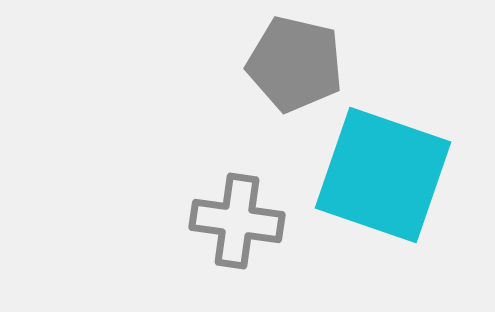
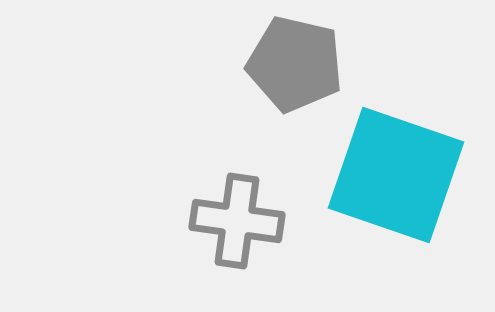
cyan square: moved 13 px right
